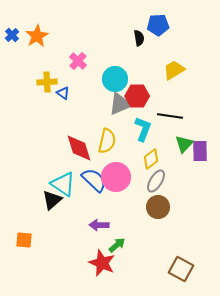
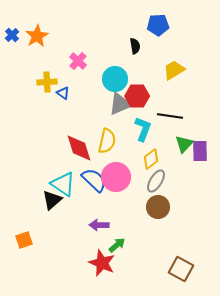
black semicircle: moved 4 px left, 8 px down
orange square: rotated 24 degrees counterclockwise
